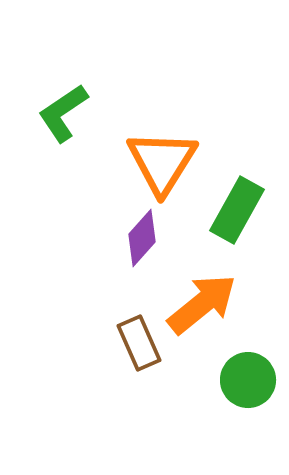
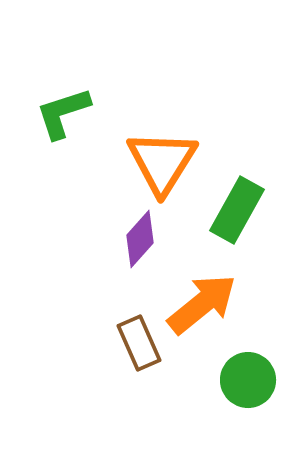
green L-shape: rotated 16 degrees clockwise
purple diamond: moved 2 px left, 1 px down
